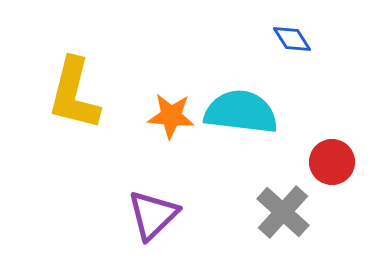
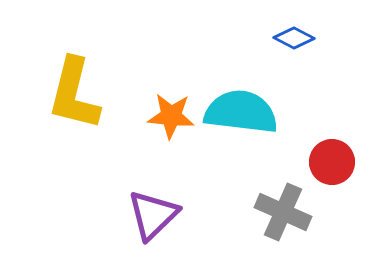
blue diamond: moved 2 px right, 1 px up; rotated 30 degrees counterclockwise
gray cross: rotated 18 degrees counterclockwise
